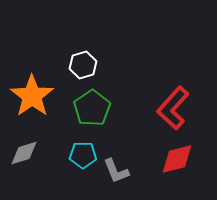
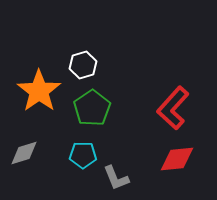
orange star: moved 7 px right, 5 px up
red diamond: rotated 9 degrees clockwise
gray L-shape: moved 7 px down
